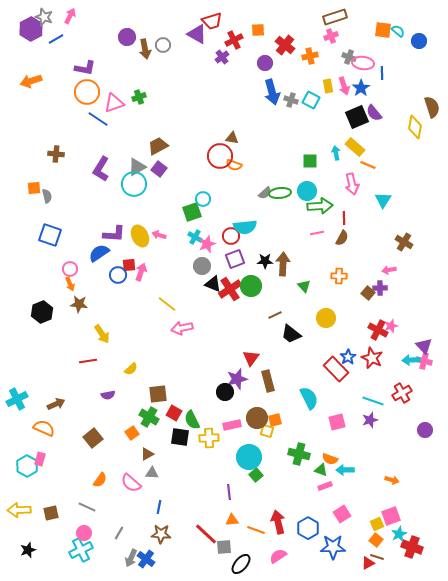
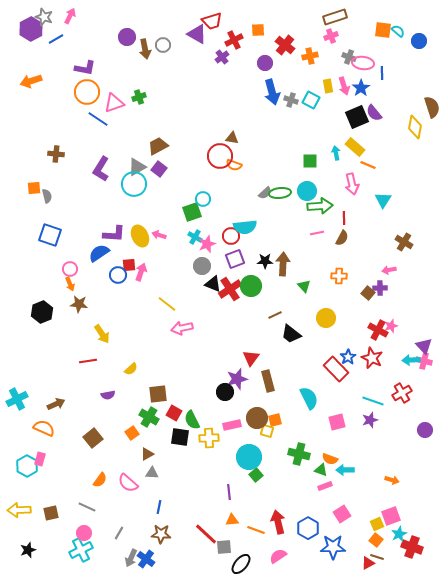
pink semicircle at (131, 483): moved 3 px left
